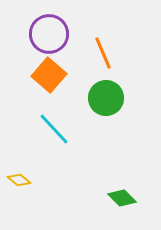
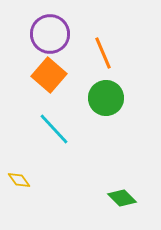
purple circle: moved 1 px right
yellow diamond: rotated 15 degrees clockwise
